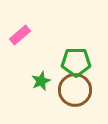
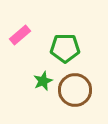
green pentagon: moved 11 px left, 14 px up
green star: moved 2 px right
